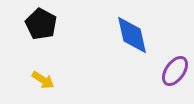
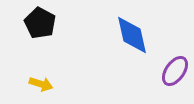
black pentagon: moved 1 px left, 1 px up
yellow arrow: moved 2 px left, 4 px down; rotated 15 degrees counterclockwise
